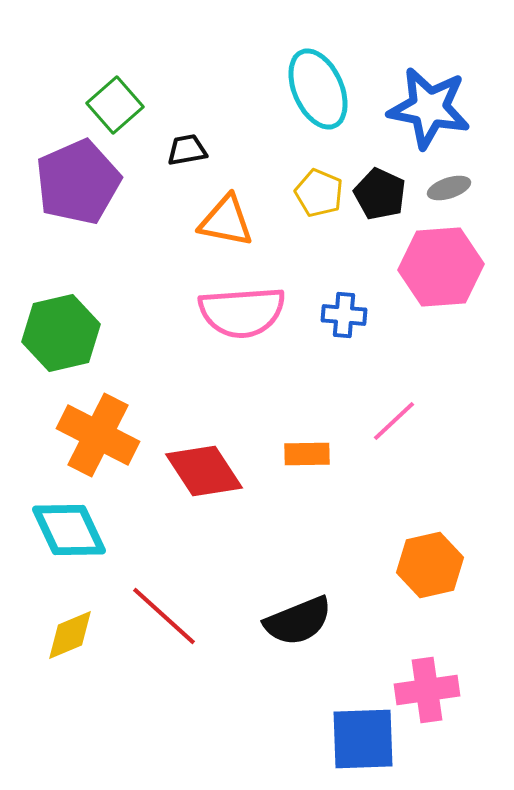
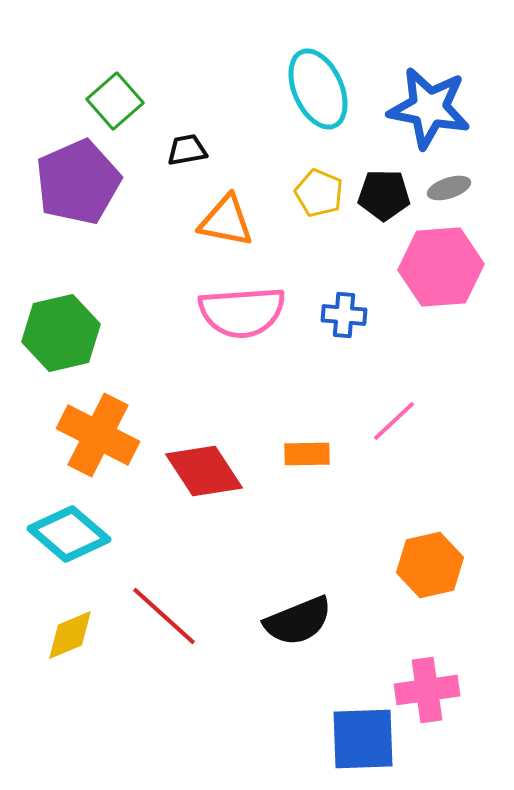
green square: moved 4 px up
black pentagon: moved 4 px right, 1 px down; rotated 24 degrees counterclockwise
cyan diamond: moved 4 px down; rotated 24 degrees counterclockwise
